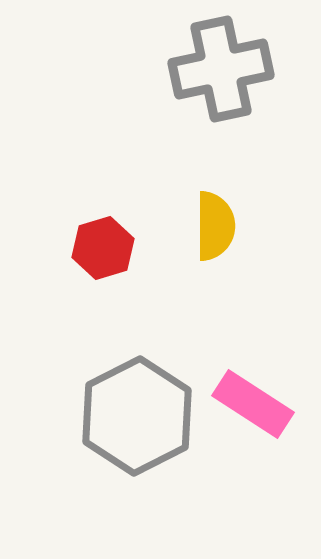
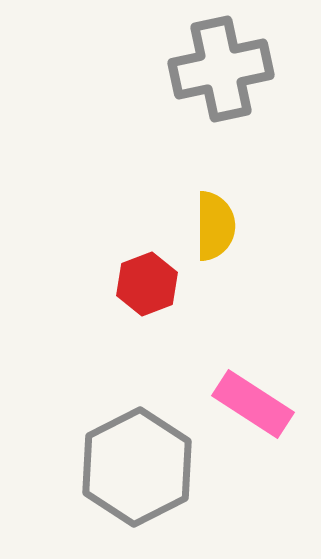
red hexagon: moved 44 px right, 36 px down; rotated 4 degrees counterclockwise
gray hexagon: moved 51 px down
